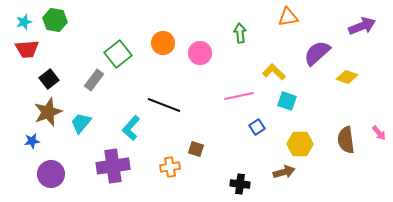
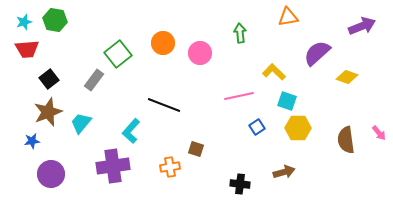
cyan L-shape: moved 3 px down
yellow hexagon: moved 2 px left, 16 px up
